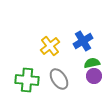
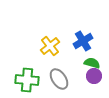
green semicircle: rotated 28 degrees clockwise
